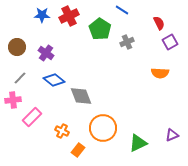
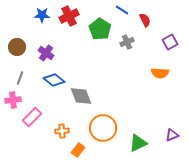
red semicircle: moved 14 px left, 3 px up
gray line: rotated 24 degrees counterclockwise
orange cross: rotated 32 degrees counterclockwise
